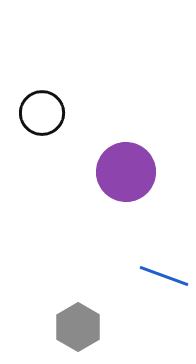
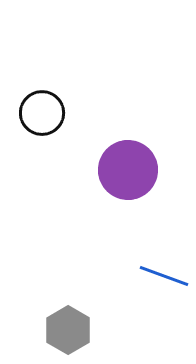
purple circle: moved 2 px right, 2 px up
gray hexagon: moved 10 px left, 3 px down
